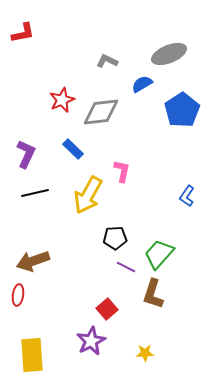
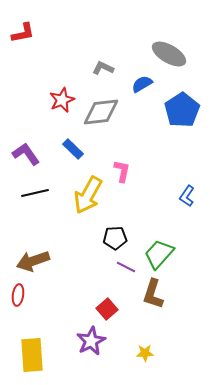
gray ellipse: rotated 52 degrees clockwise
gray L-shape: moved 4 px left, 7 px down
purple L-shape: rotated 60 degrees counterclockwise
